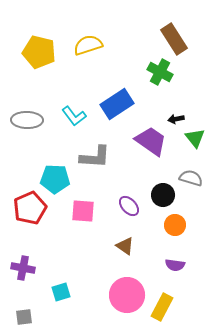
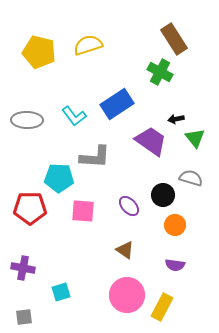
cyan pentagon: moved 4 px right, 1 px up
red pentagon: rotated 24 degrees clockwise
brown triangle: moved 4 px down
